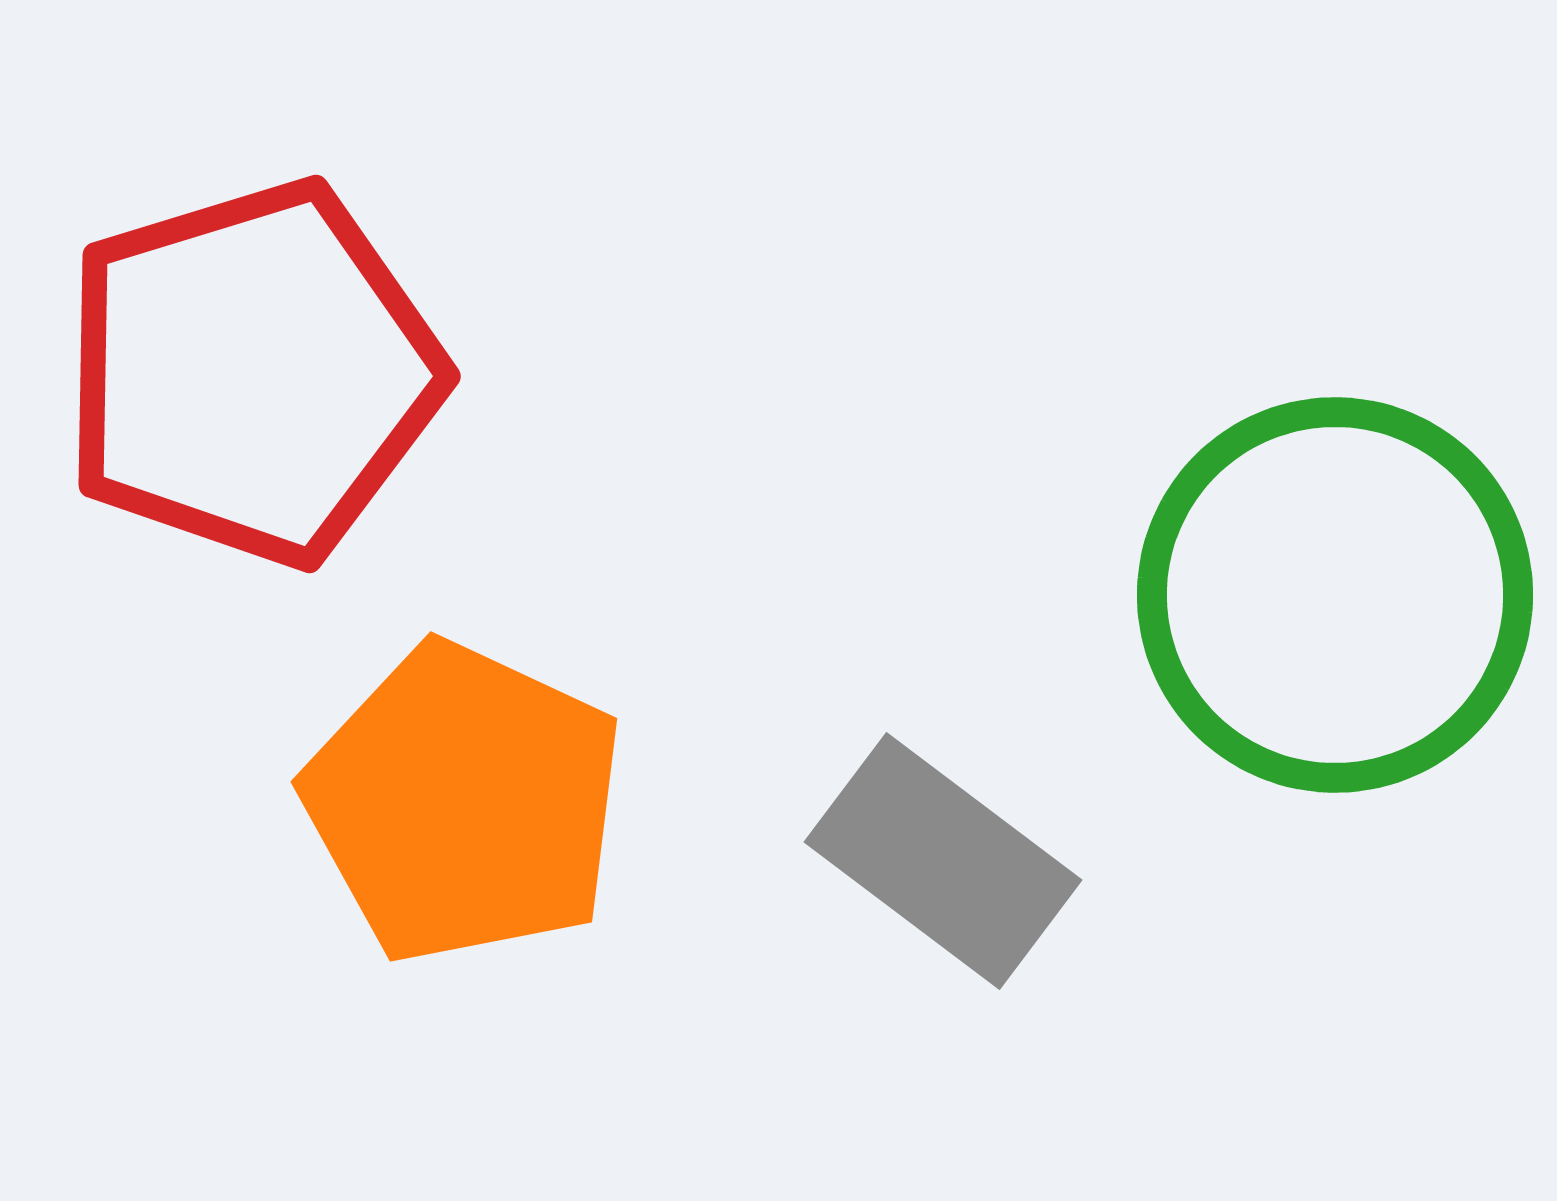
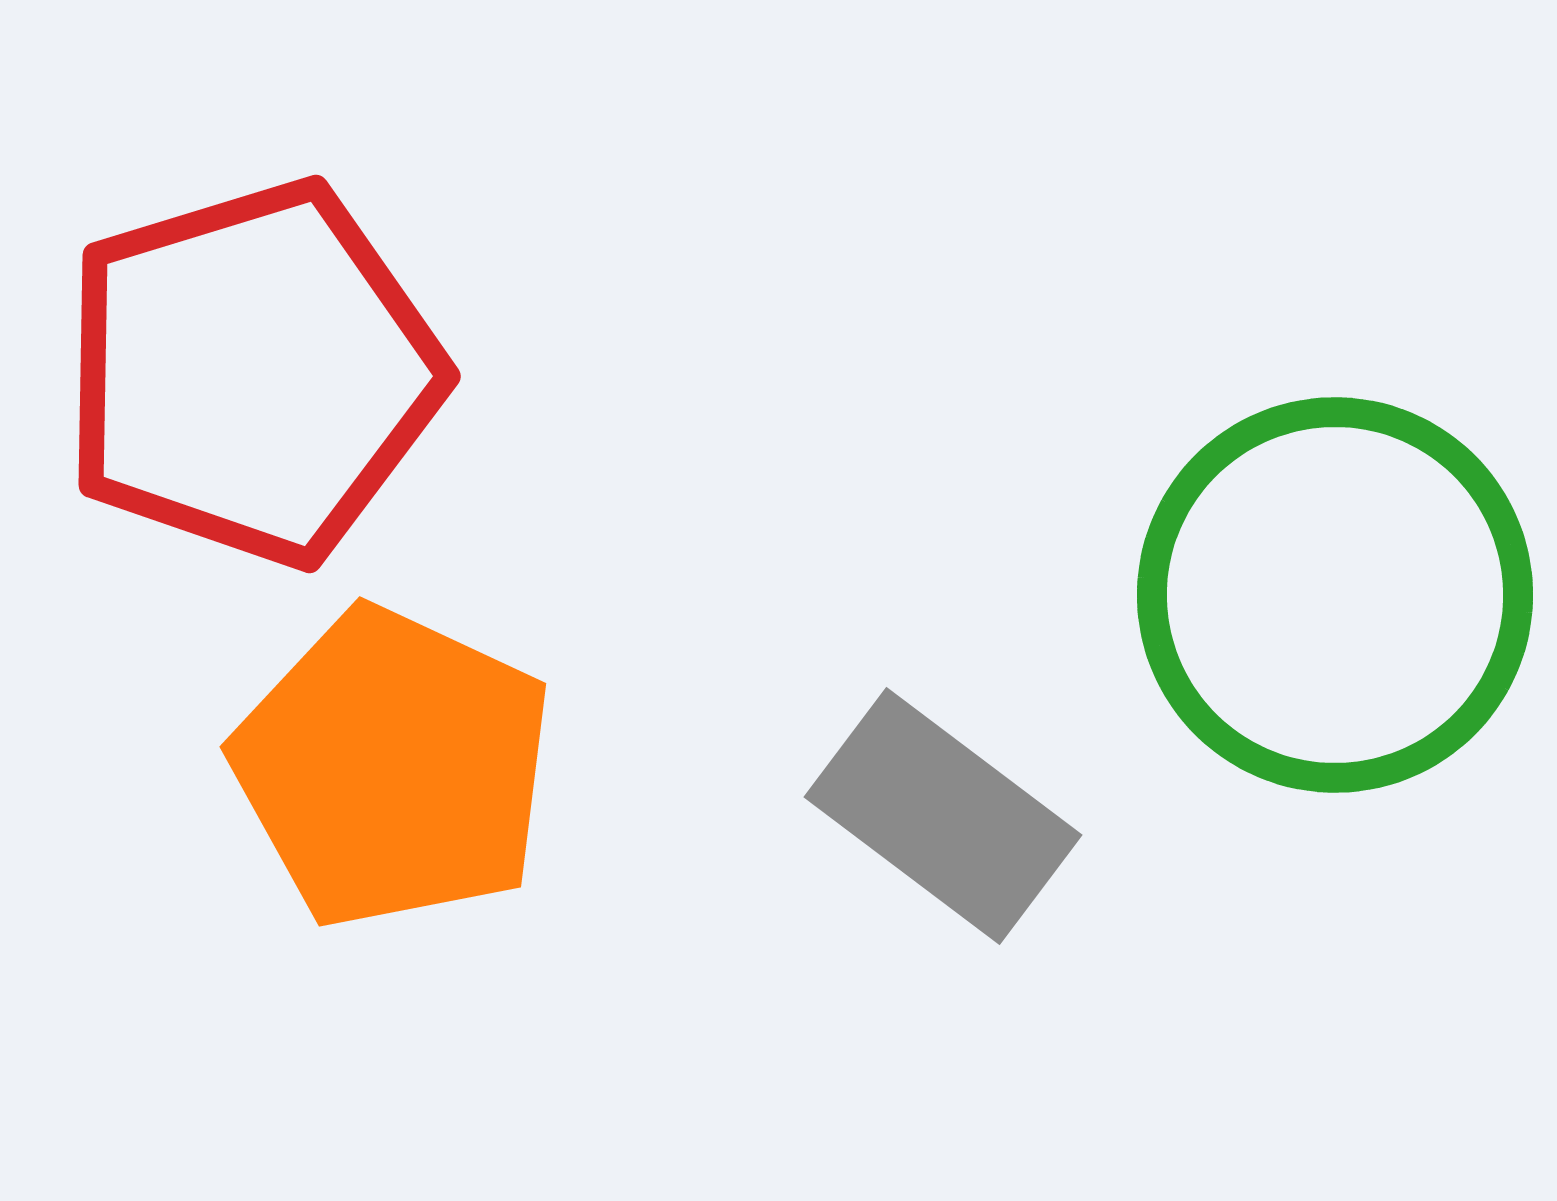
orange pentagon: moved 71 px left, 35 px up
gray rectangle: moved 45 px up
